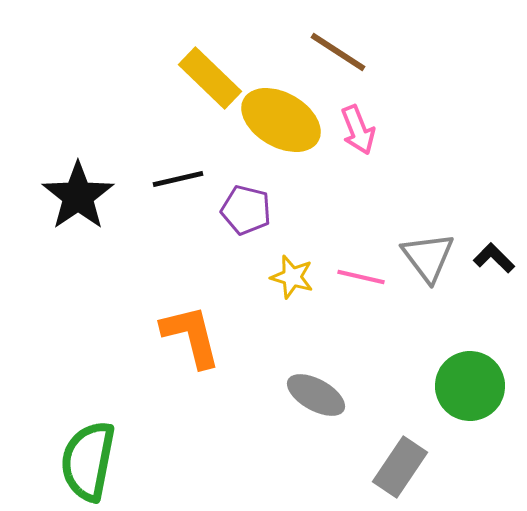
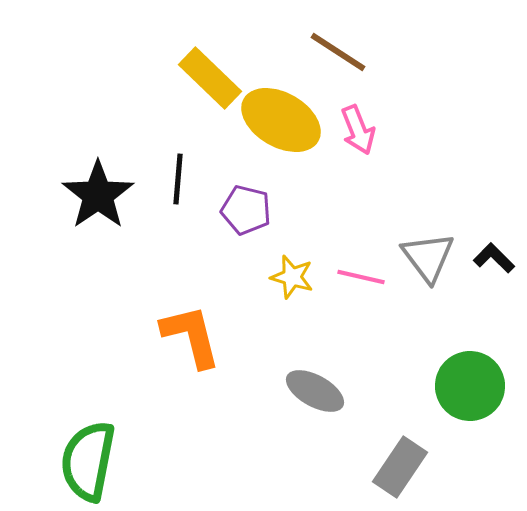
black line: rotated 72 degrees counterclockwise
black star: moved 20 px right, 1 px up
gray ellipse: moved 1 px left, 4 px up
